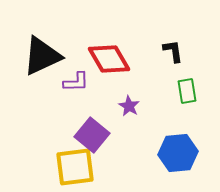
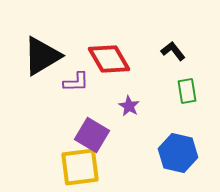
black L-shape: rotated 30 degrees counterclockwise
black triangle: rotated 6 degrees counterclockwise
purple square: rotated 8 degrees counterclockwise
blue hexagon: rotated 18 degrees clockwise
yellow square: moved 5 px right
